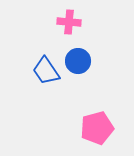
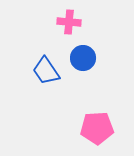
blue circle: moved 5 px right, 3 px up
pink pentagon: rotated 12 degrees clockwise
